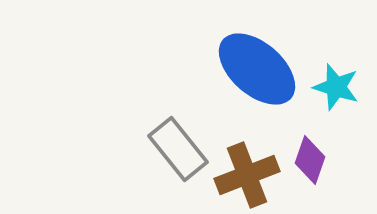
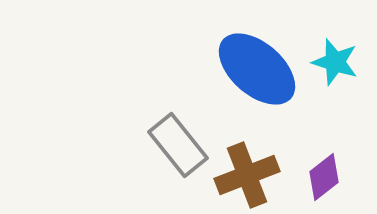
cyan star: moved 1 px left, 25 px up
gray rectangle: moved 4 px up
purple diamond: moved 14 px right, 17 px down; rotated 33 degrees clockwise
